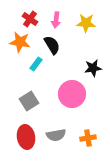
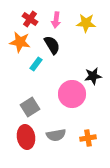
black star: moved 8 px down
gray square: moved 1 px right, 6 px down
